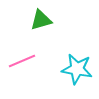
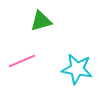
green triangle: moved 1 px down
